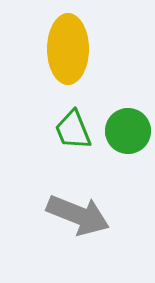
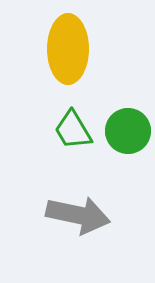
green trapezoid: rotated 9 degrees counterclockwise
gray arrow: rotated 10 degrees counterclockwise
